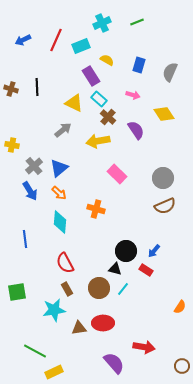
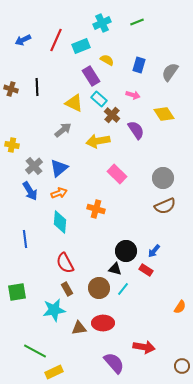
gray semicircle at (170, 72): rotated 12 degrees clockwise
brown cross at (108, 117): moved 4 px right, 2 px up
orange arrow at (59, 193): rotated 63 degrees counterclockwise
